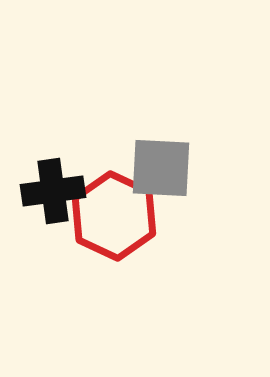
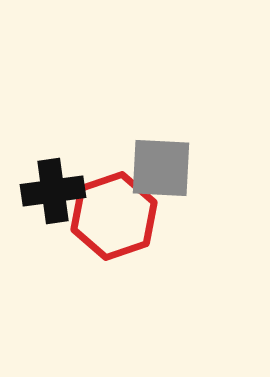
red hexagon: rotated 16 degrees clockwise
